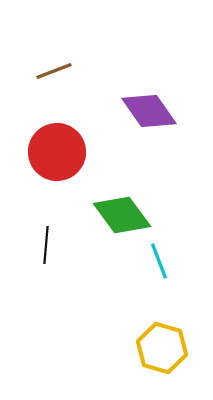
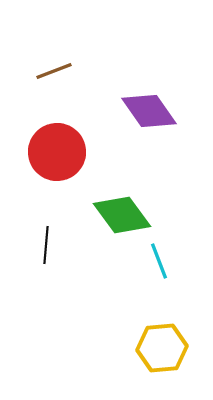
yellow hexagon: rotated 21 degrees counterclockwise
